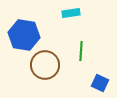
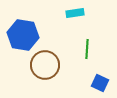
cyan rectangle: moved 4 px right
blue hexagon: moved 1 px left
green line: moved 6 px right, 2 px up
